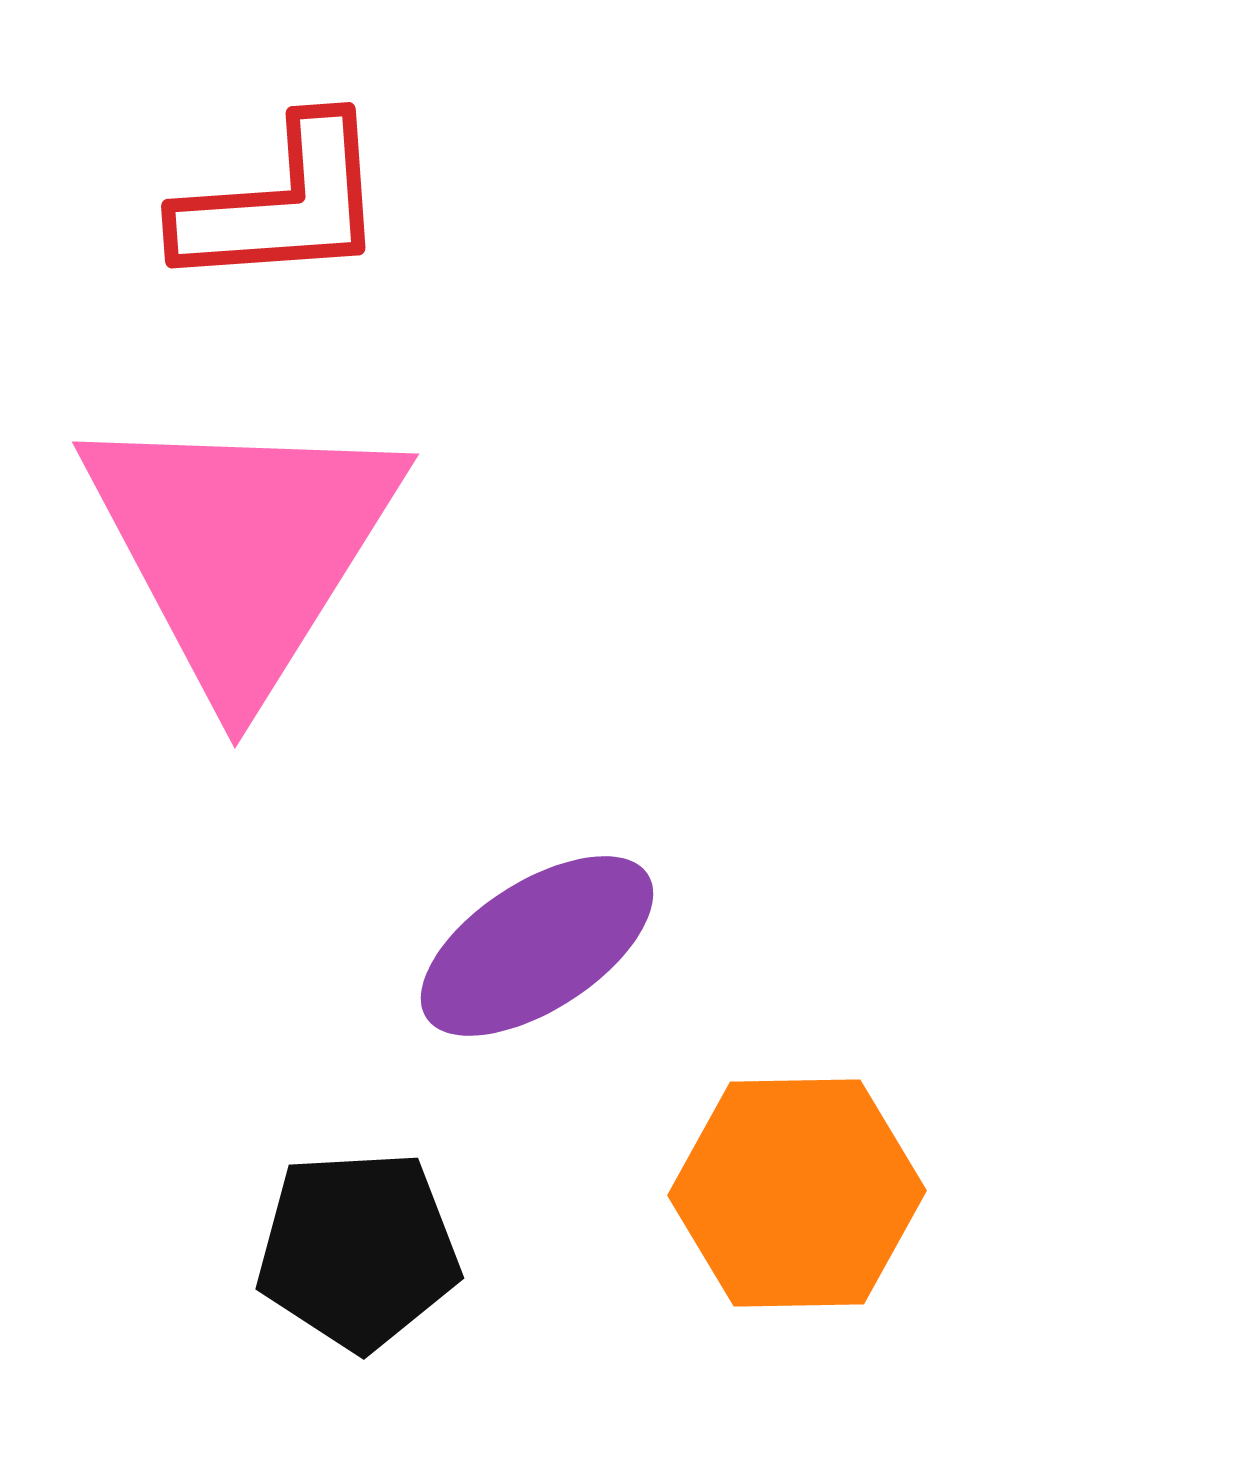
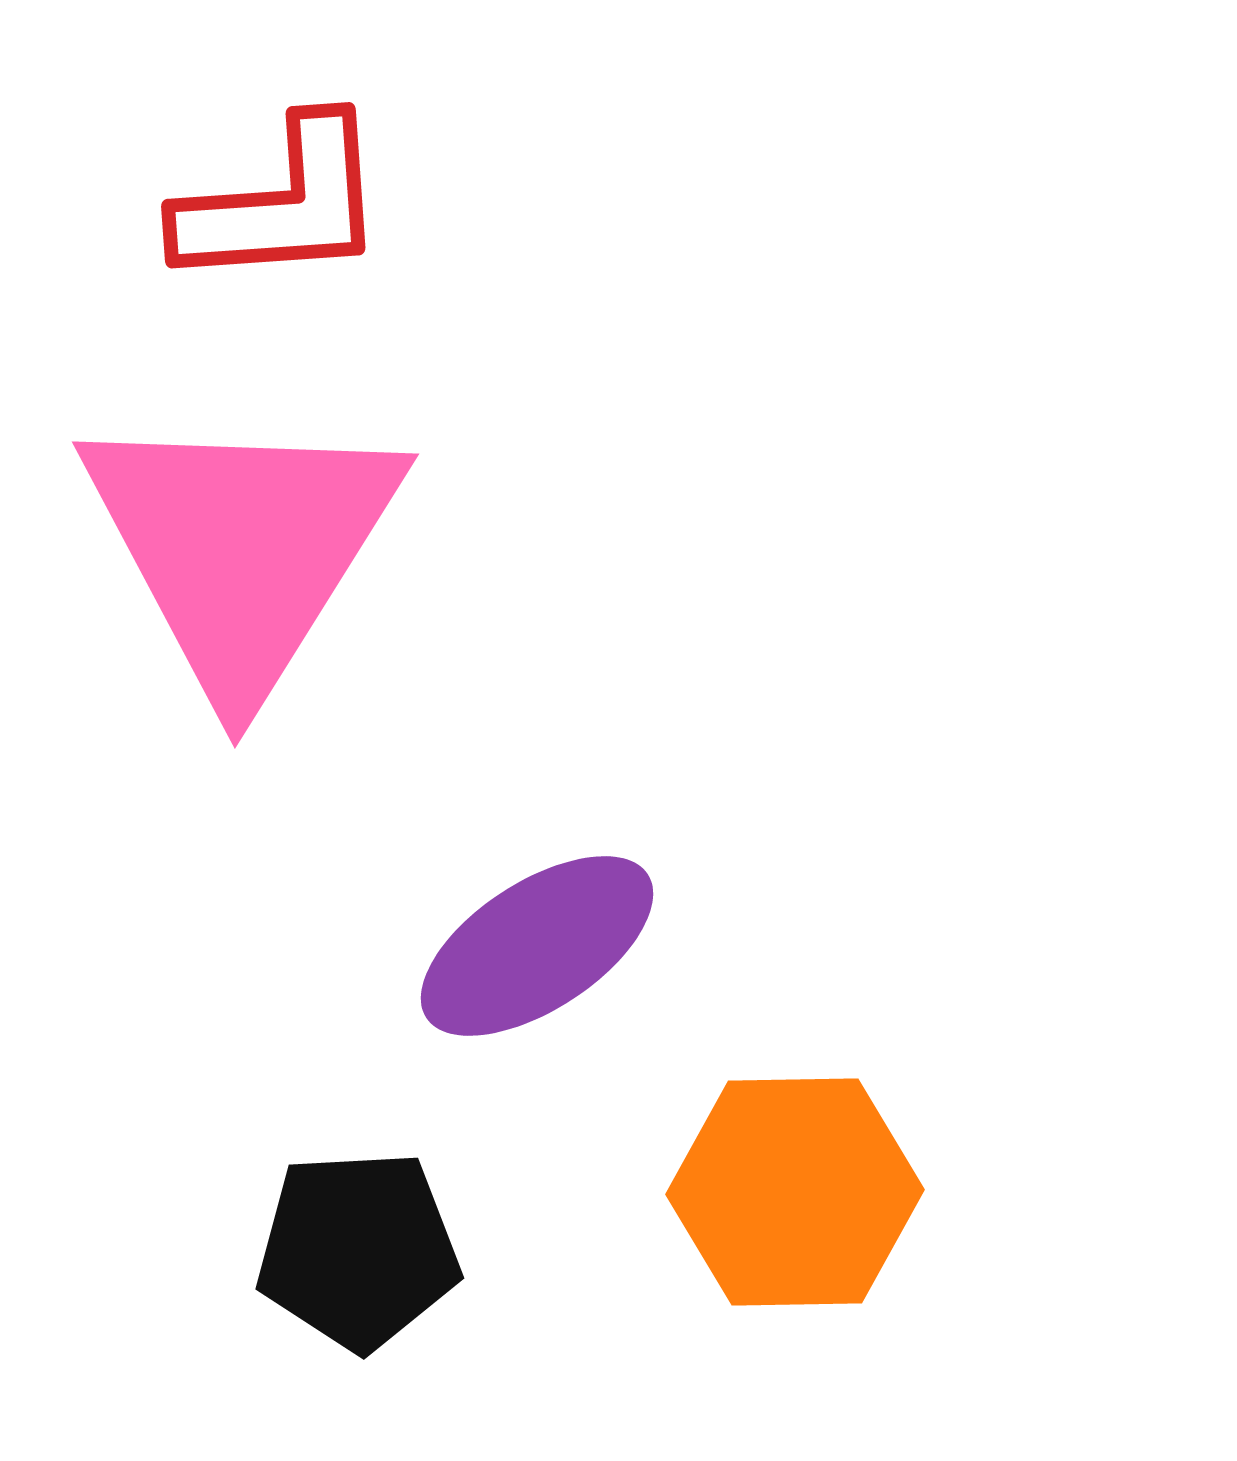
orange hexagon: moved 2 px left, 1 px up
